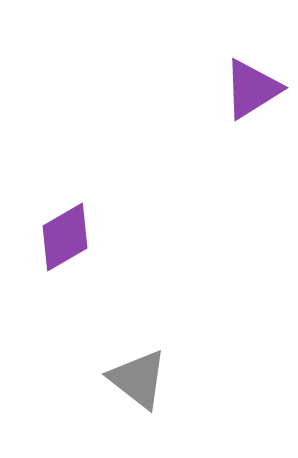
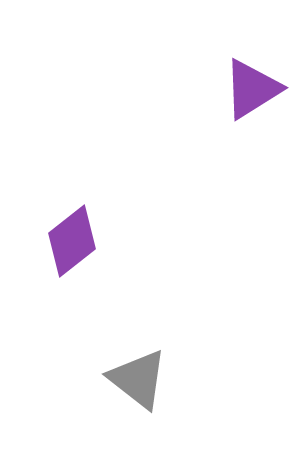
purple diamond: moved 7 px right, 4 px down; rotated 8 degrees counterclockwise
